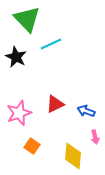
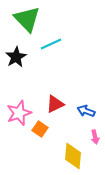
black star: rotated 15 degrees clockwise
orange square: moved 8 px right, 17 px up
